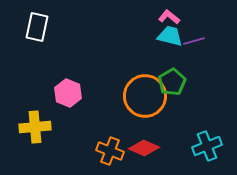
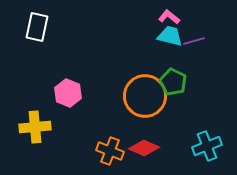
green pentagon: moved 1 px right; rotated 16 degrees counterclockwise
